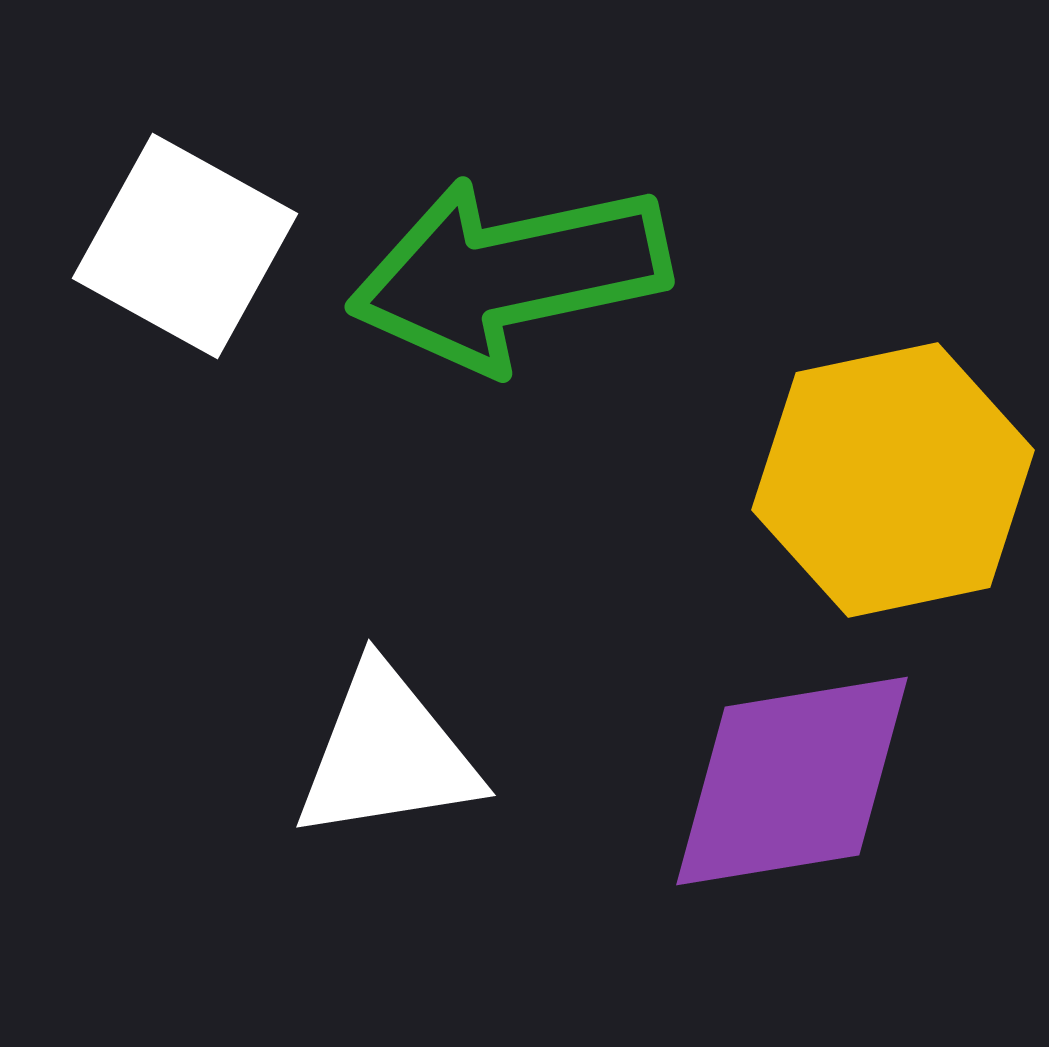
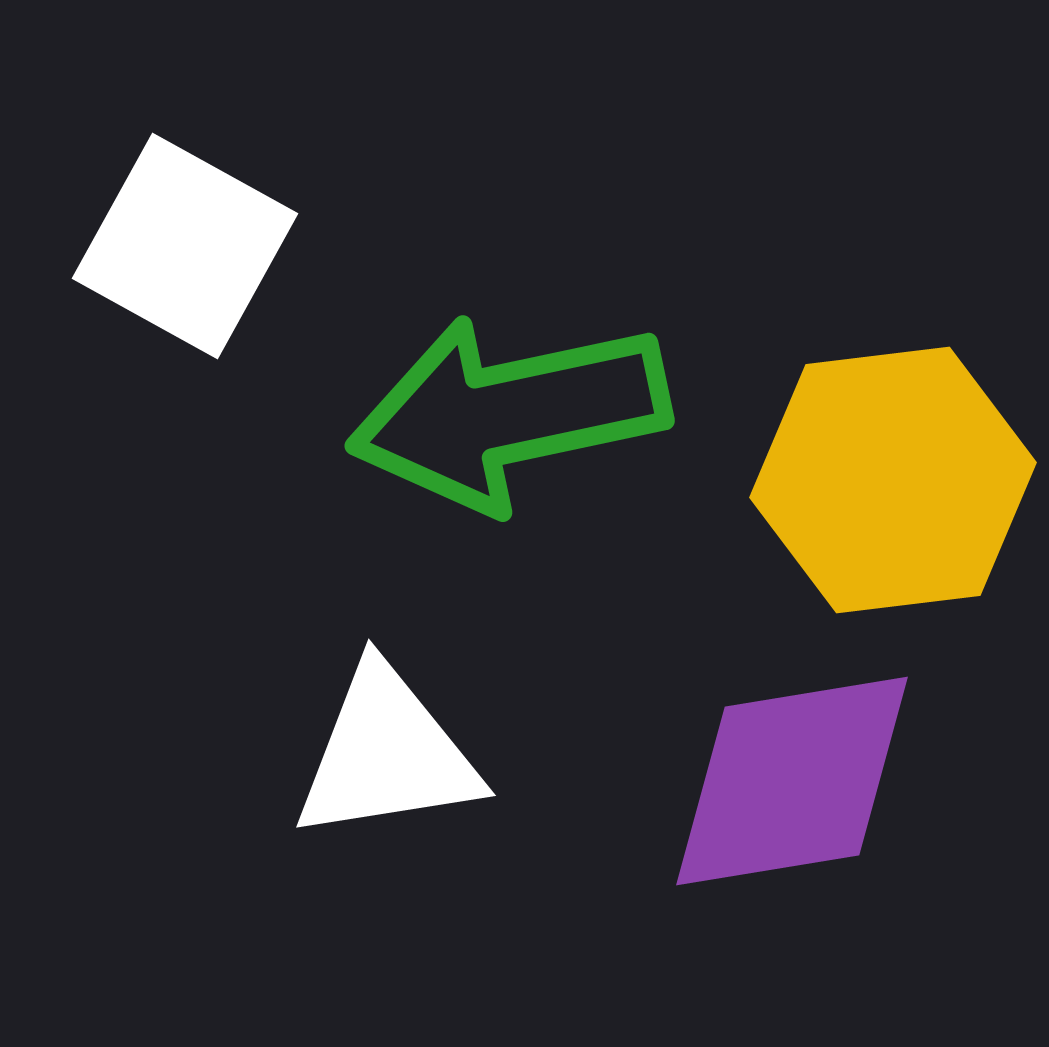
green arrow: moved 139 px down
yellow hexagon: rotated 5 degrees clockwise
